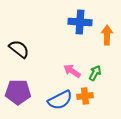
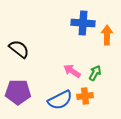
blue cross: moved 3 px right, 1 px down
